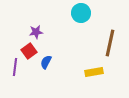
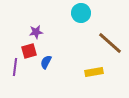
brown line: rotated 60 degrees counterclockwise
red square: rotated 21 degrees clockwise
